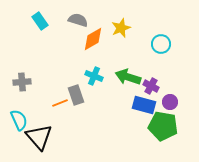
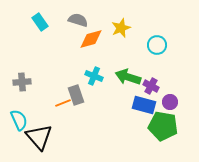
cyan rectangle: moved 1 px down
orange diamond: moved 2 px left; rotated 15 degrees clockwise
cyan circle: moved 4 px left, 1 px down
orange line: moved 3 px right
